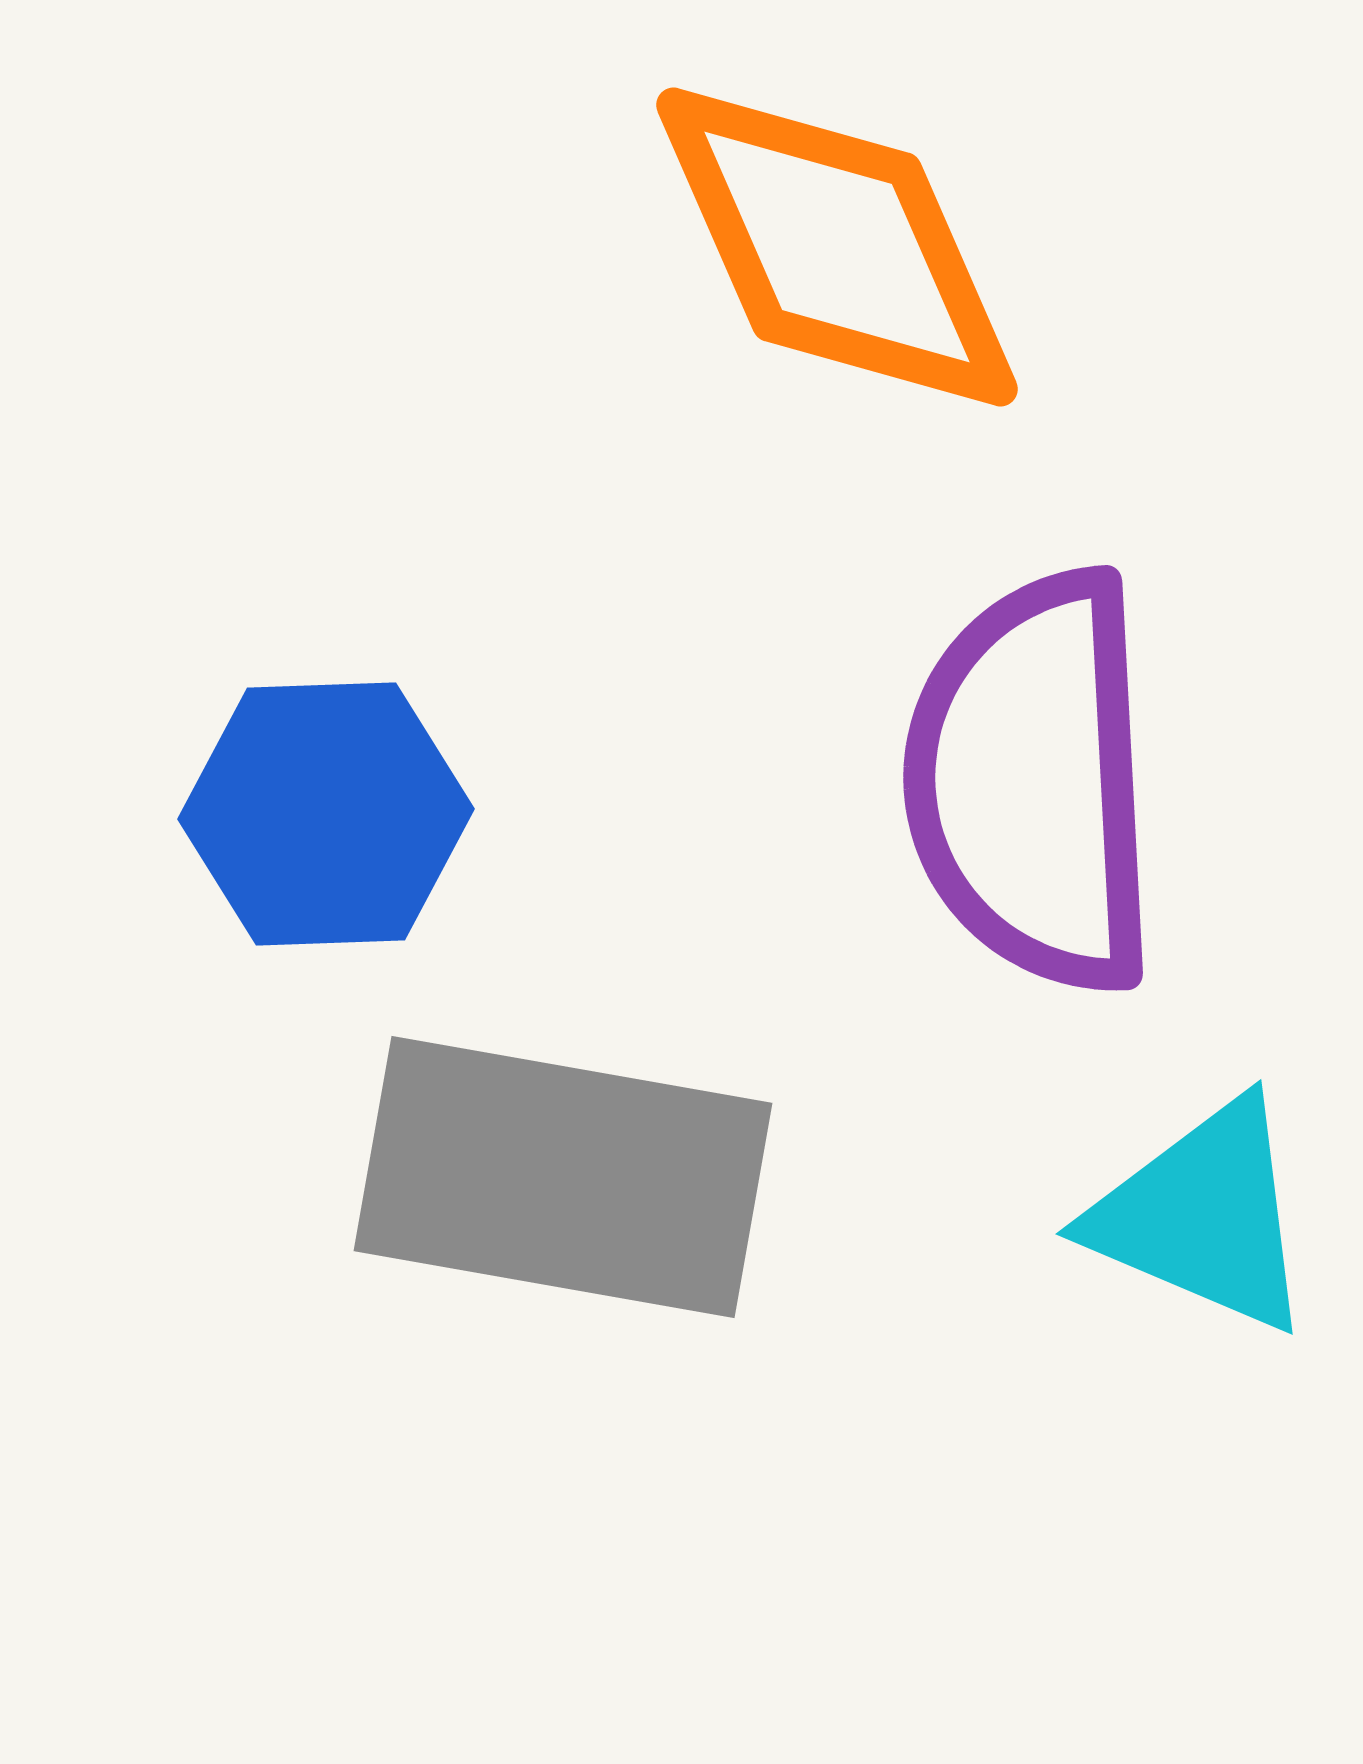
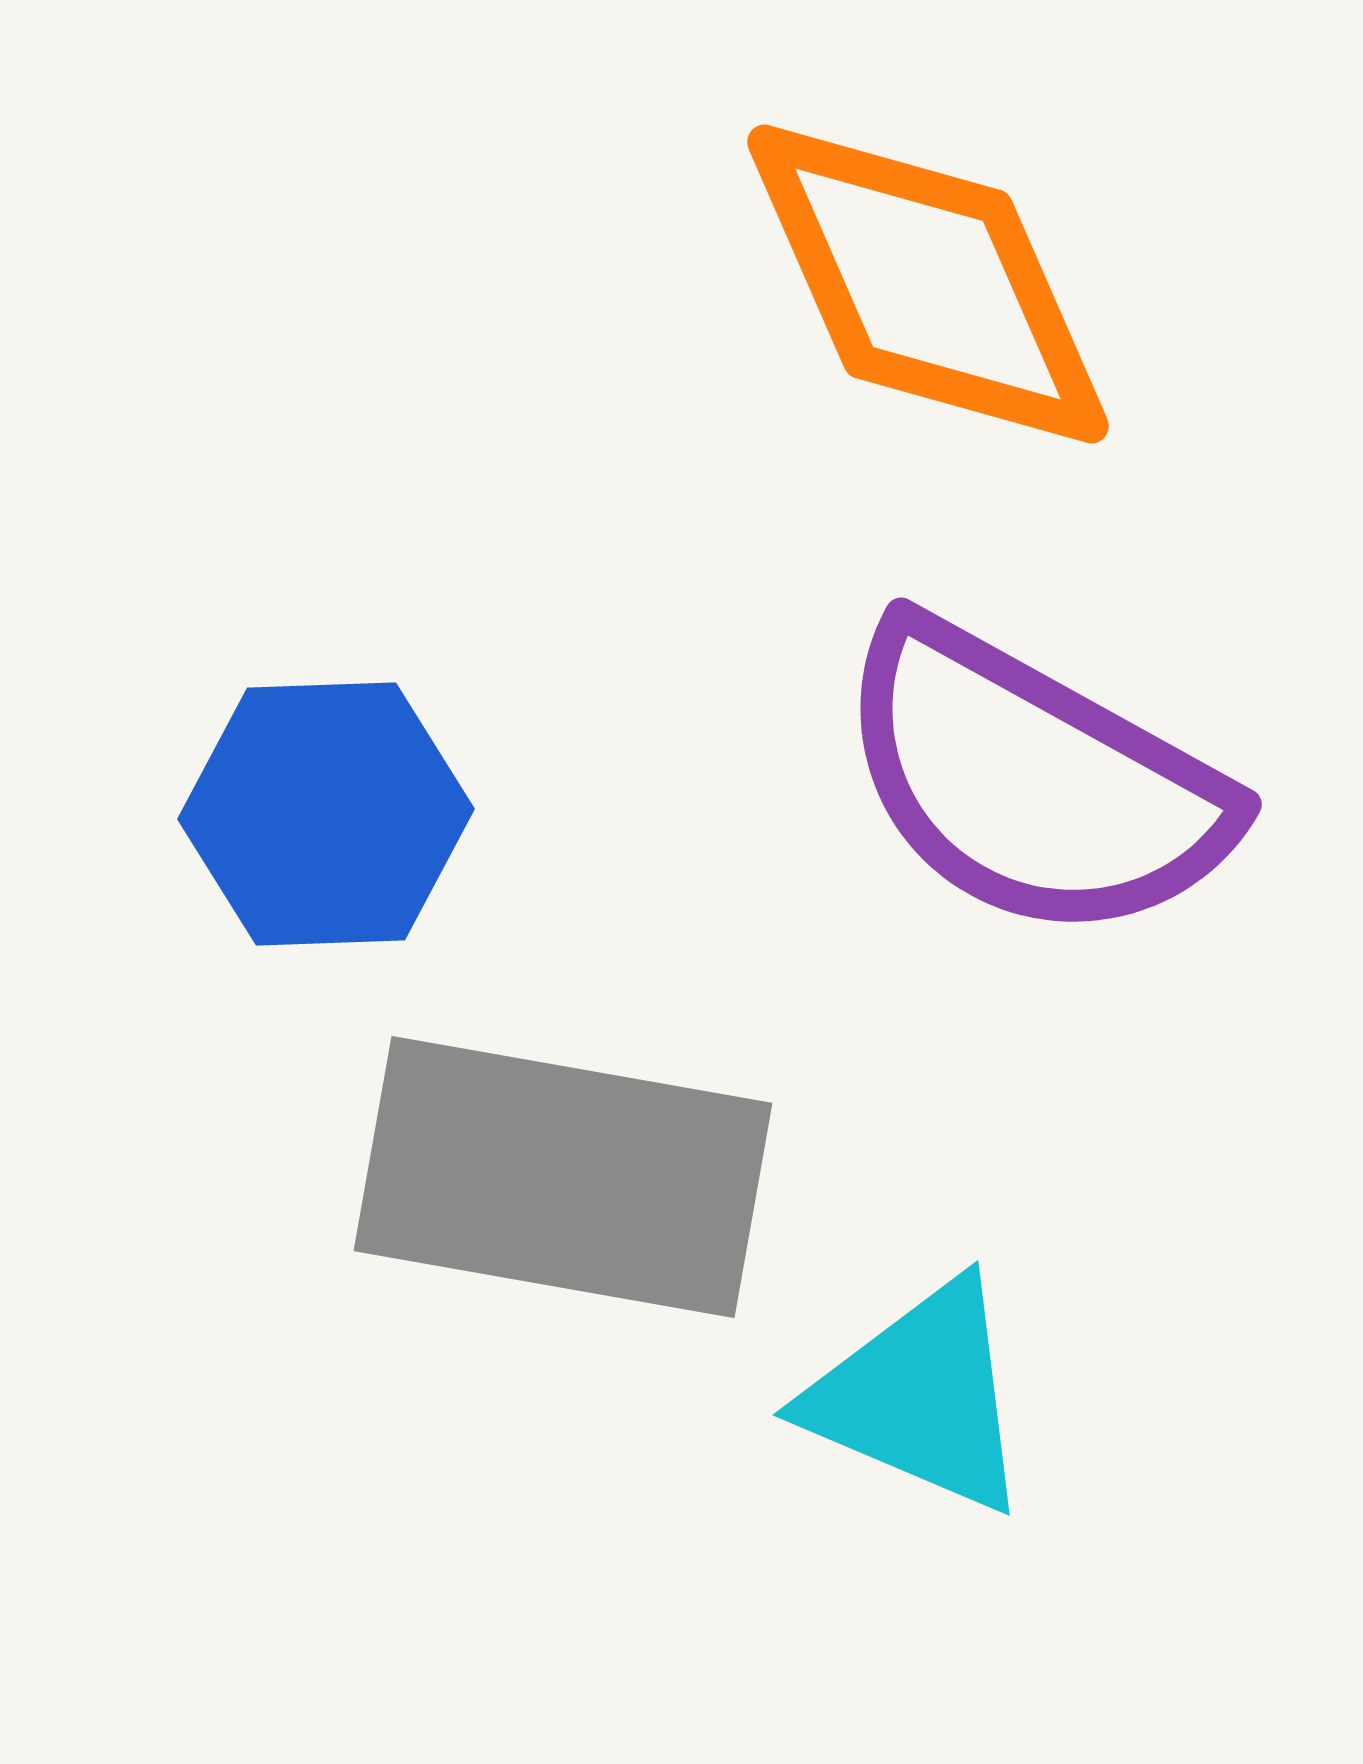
orange diamond: moved 91 px right, 37 px down
purple semicircle: rotated 58 degrees counterclockwise
cyan triangle: moved 283 px left, 181 px down
